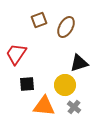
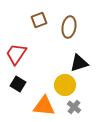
brown ellipse: moved 3 px right; rotated 20 degrees counterclockwise
black square: moved 9 px left; rotated 35 degrees clockwise
